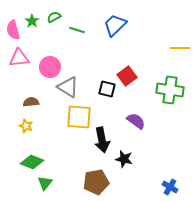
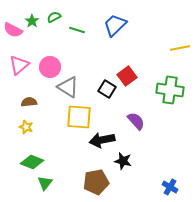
pink semicircle: rotated 48 degrees counterclockwise
yellow line: rotated 12 degrees counterclockwise
pink triangle: moved 7 px down; rotated 35 degrees counterclockwise
black square: rotated 18 degrees clockwise
brown semicircle: moved 2 px left
purple semicircle: rotated 12 degrees clockwise
yellow star: moved 1 px down
black arrow: rotated 90 degrees clockwise
black star: moved 1 px left, 2 px down
